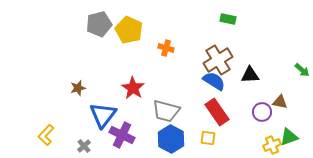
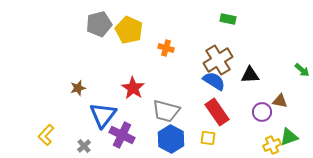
brown triangle: moved 1 px up
